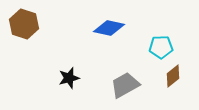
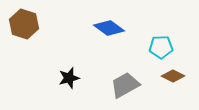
blue diamond: rotated 24 degrees clockwise
brown diamond: rotated 65 degrees clockwise
